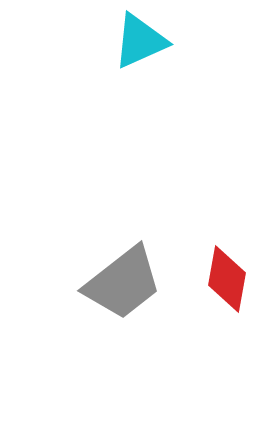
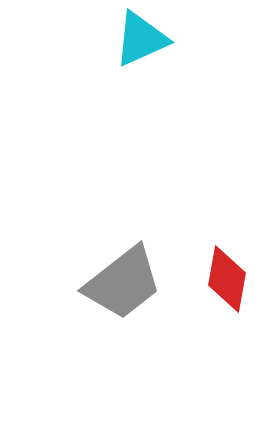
cyan triangle: moved 1 px right, 2 px up
